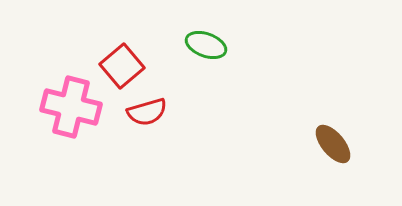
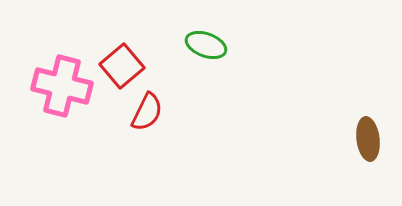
pink cross: moved 9 px left, 21 px up
red semicircle: rotated 48 degrees counterclockwise
brown ellipse: moved 35 px right, 5 px up; rotated 33 degrees clockwise
